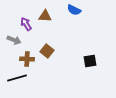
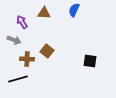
blue semicircle: rotated 88 degrees clockwise
brown triangle: moved 1 px left, 3 px up
purple arrow: moved 4 px left, 2 px up
black square: rotated 16 degrees clockwise
black line: moved 1 px right, 1 px down
